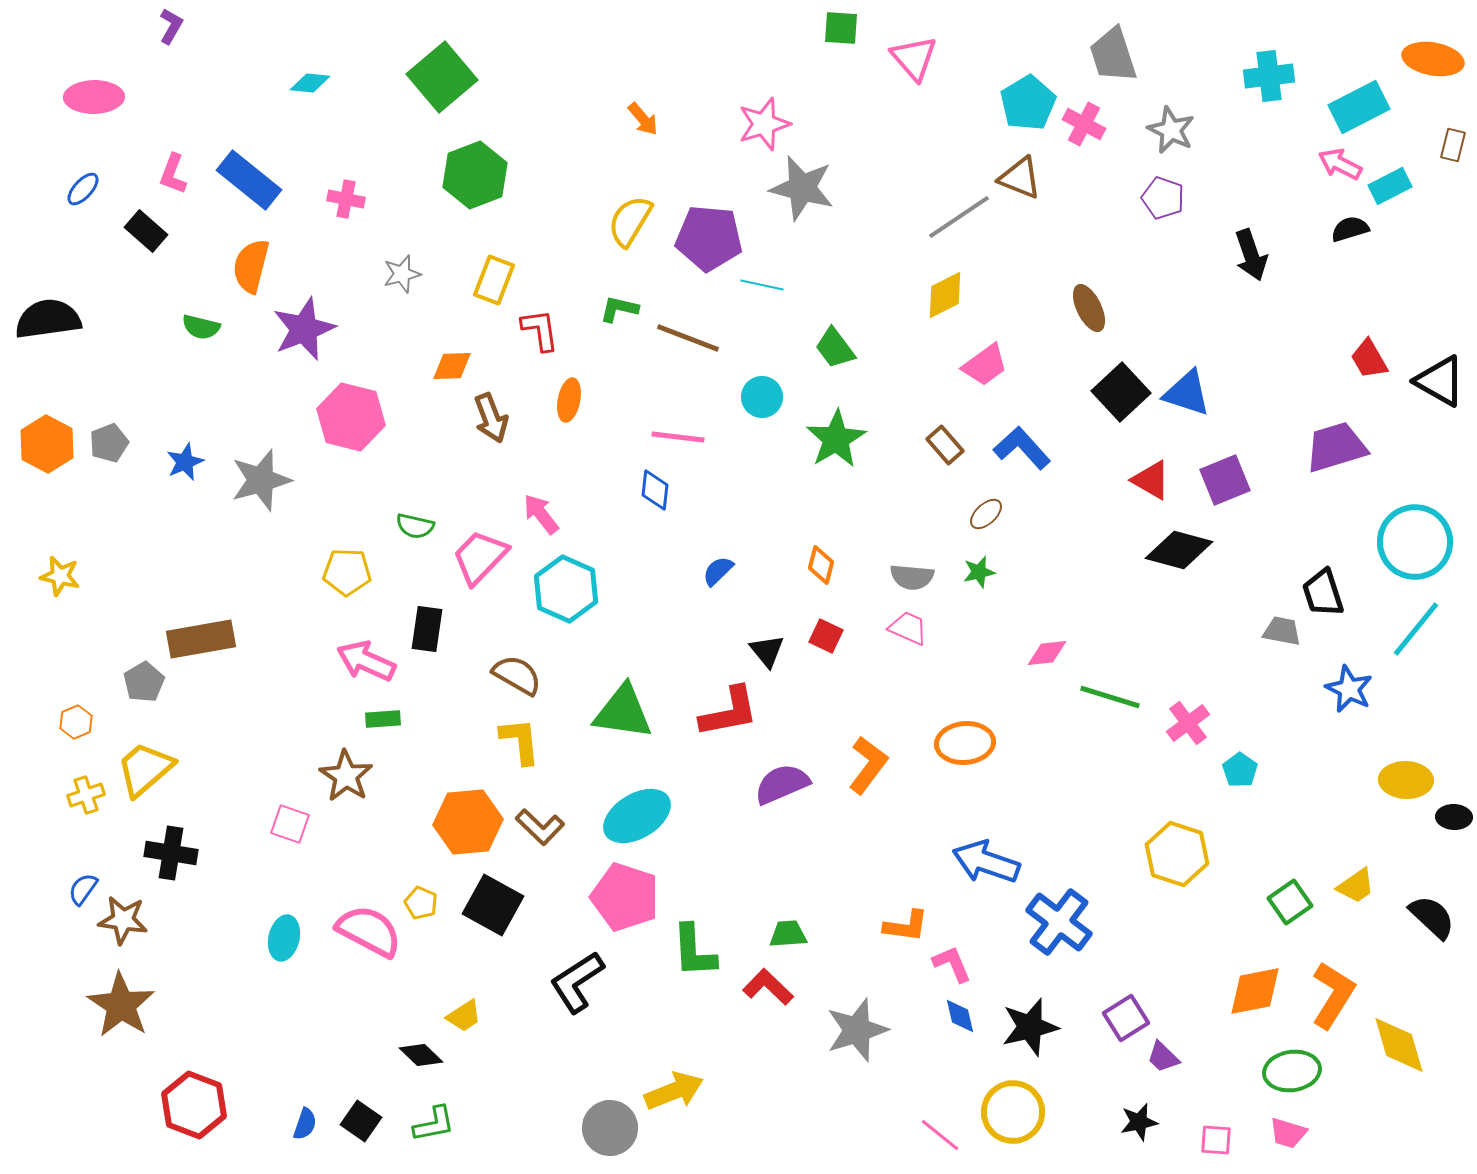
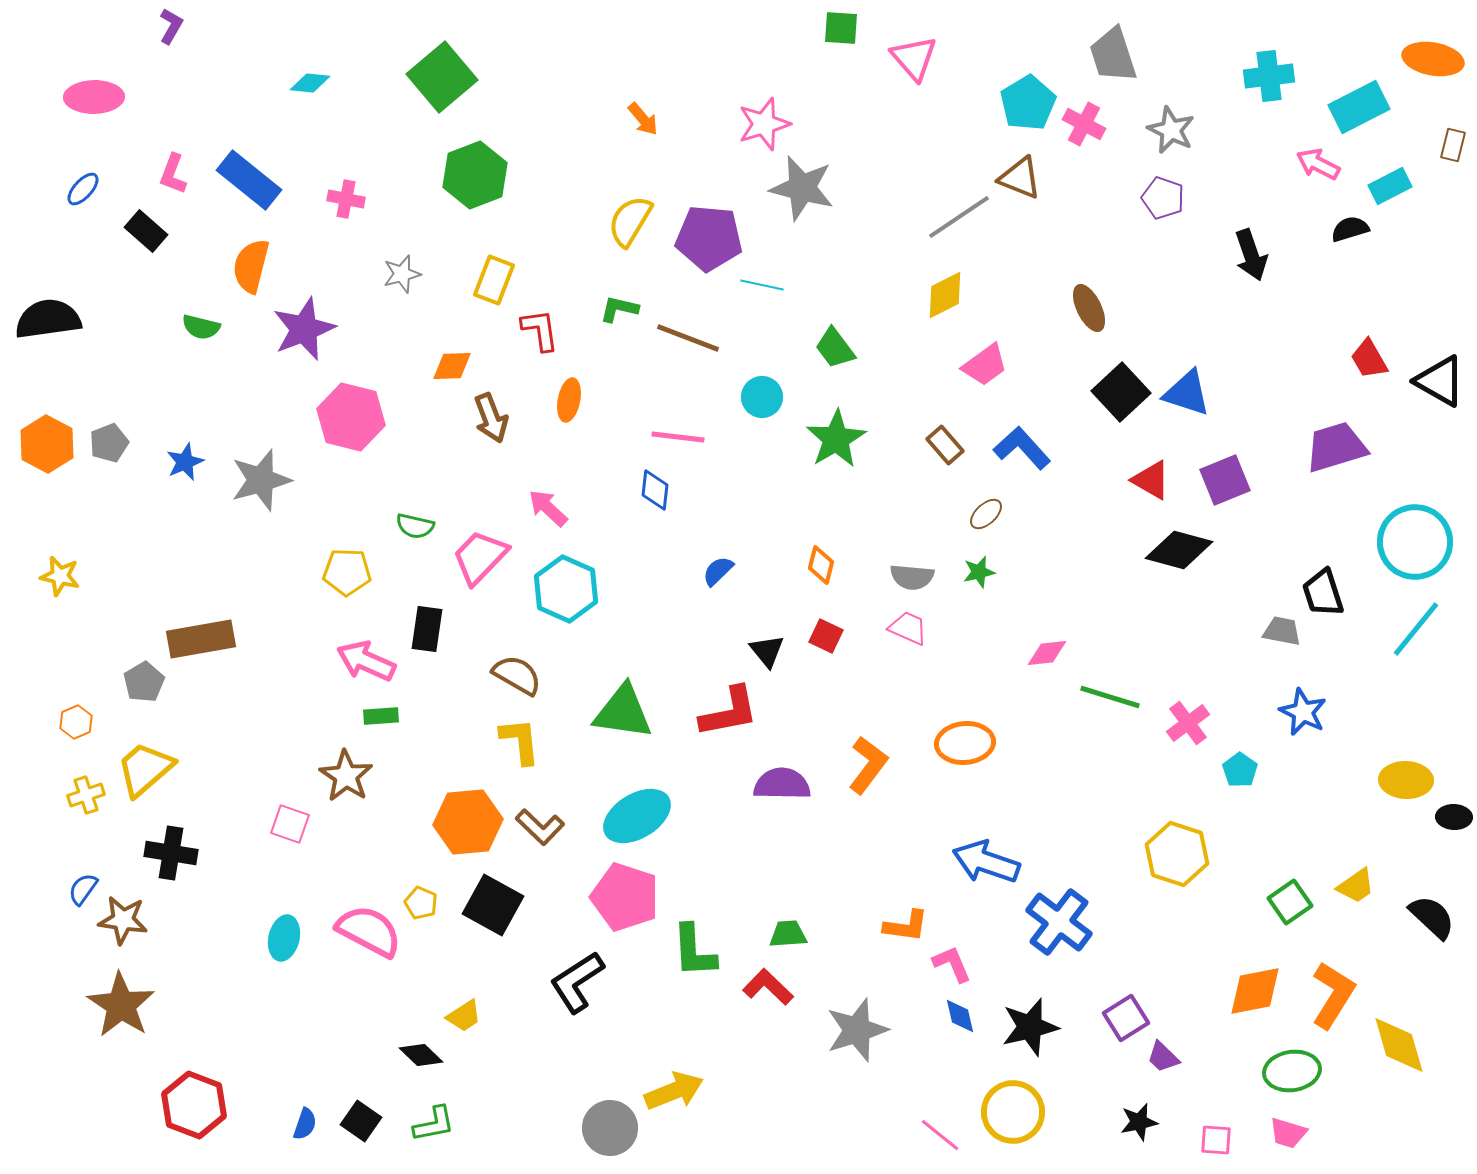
pink arrow at (1340, 164): moved 22 px left
pink arrow at (541, 514): moved 7 px right, 6 px up; rotated 9 degrees counterclockwise
blue star at (1349, 689): moved 46 px left, 23 px down
green rectangle at (383, 719): moved 2 px left, 3 px up
purple semicircle at (782, 784): rotated 24 degrees clockwise
